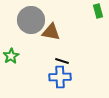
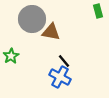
gray circle: moved 1 px right, 1 px up
black line: moved 2 px right; rotated 32 degrees clockwise
blue cross: rotated 30 degrees clockwise
